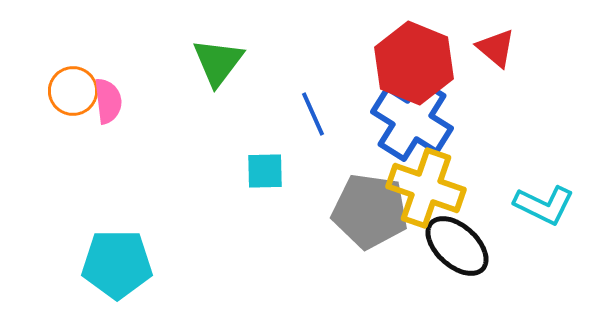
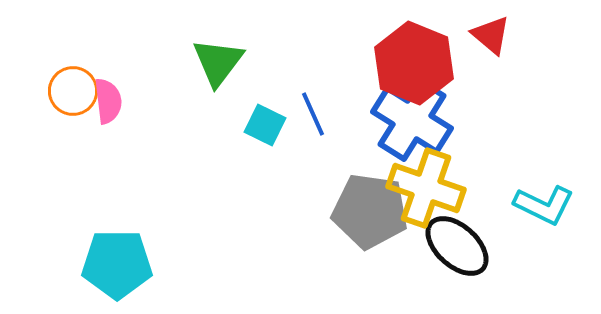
red triangle: moved 5 px left, 13 px up
cyan square: moved 46 px up; rotated 27 degrees clockwise
